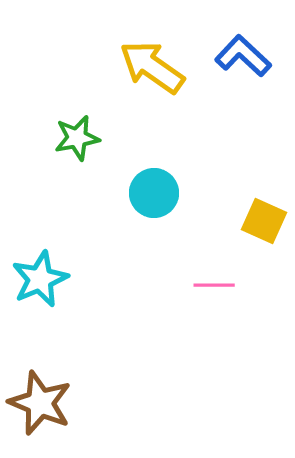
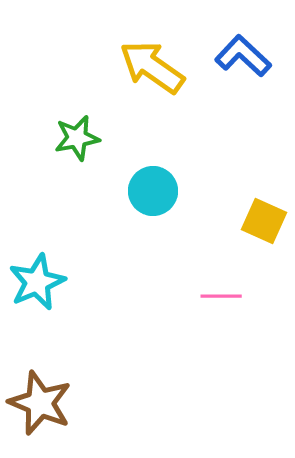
cyan circle: moved 1 px left, 2 px up
cyan star: moved 3 px left, 3 px down
pink line: moved 7 px right, 11 px down
